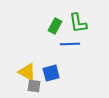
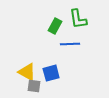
green L-shape: moved 4 px up
